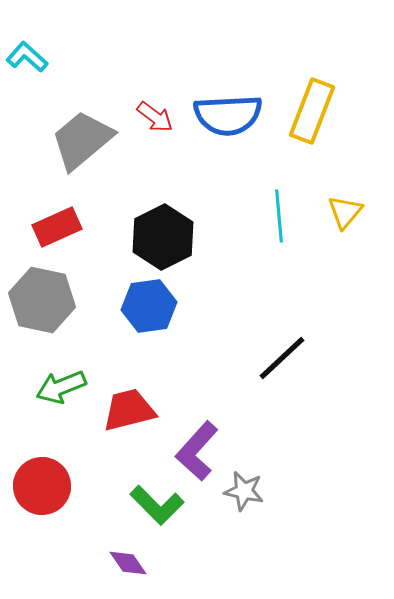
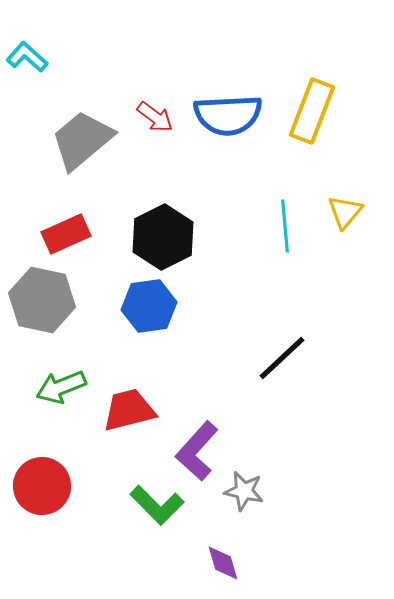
cyan line: moved 6 px right, 10 px down
red rectangle: moved 9 px right, 7 px down
purple diamond: moved 95 px right; rotated 18 degrees clockwise
